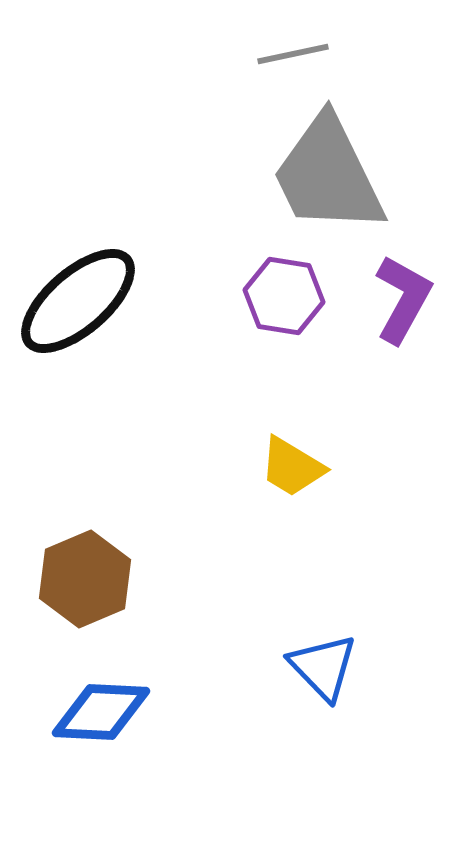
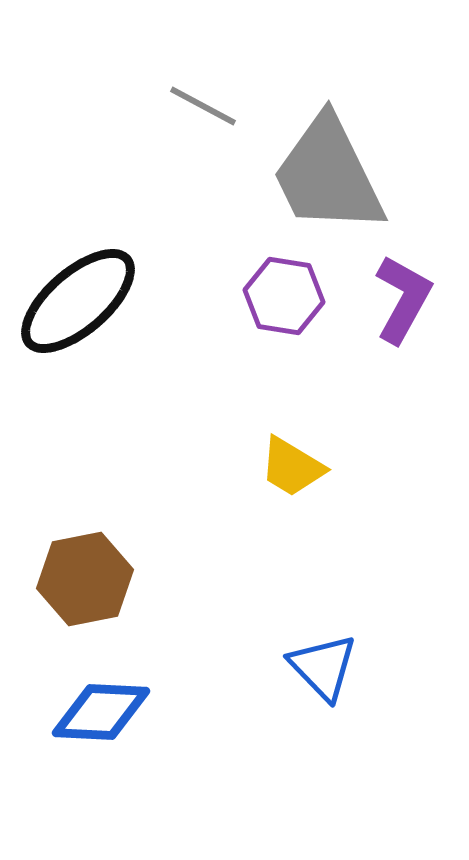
gray line: moved 90 px left, 52 px down; rotated 40 degrees clockwise
brown hexagon: rotated 12 degrees clockwise
